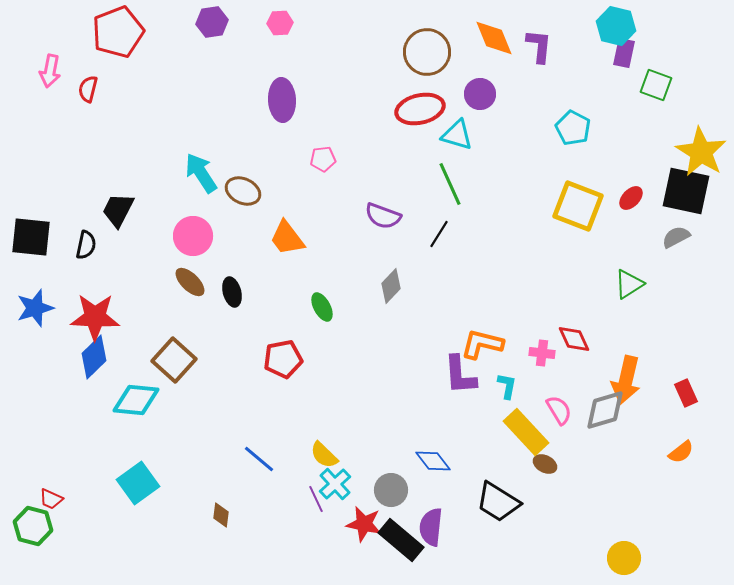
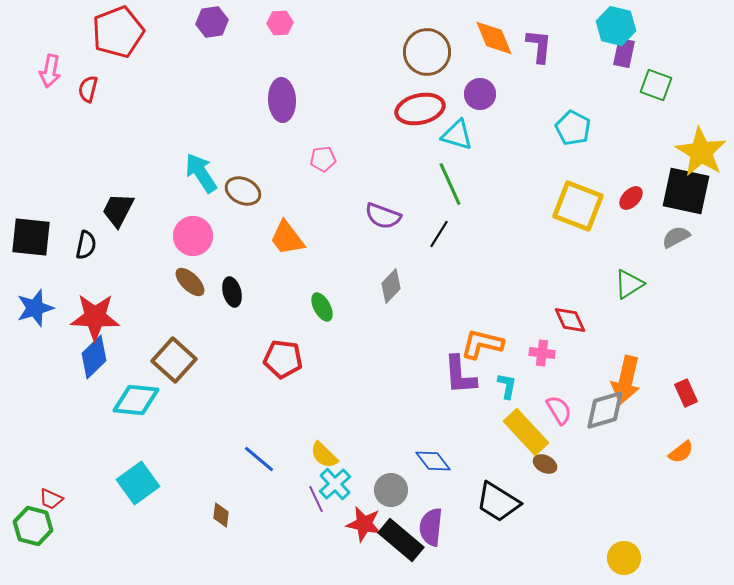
red diamond at (574, 339): moved 4 px left, 19 px up
red pentagon at (283, 359): rotated 18 degrees clockwise
